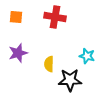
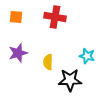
yellow semicircle: moved 1 px left, 2 px up
